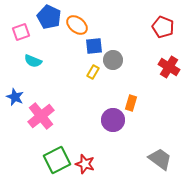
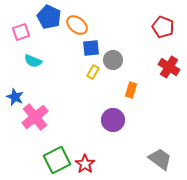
blue square: moved 3 px left, 2 px down
orange rectangle: moved 13 px up
pink cross: moved 6 px left, 1 px down
red star: rotated 18 degrees clockwise
